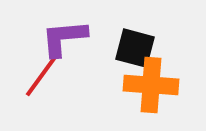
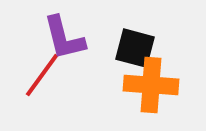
purple L-shape: rotated 99 degrees counterclockwise
